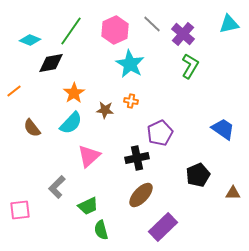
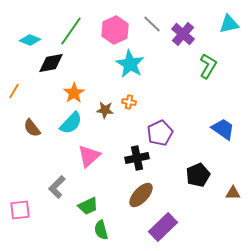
green L-shape: moved 18 px right
orange line: rotated 21 degrees counterclockwise
orange cross: moved 2 px left, 1 px down
